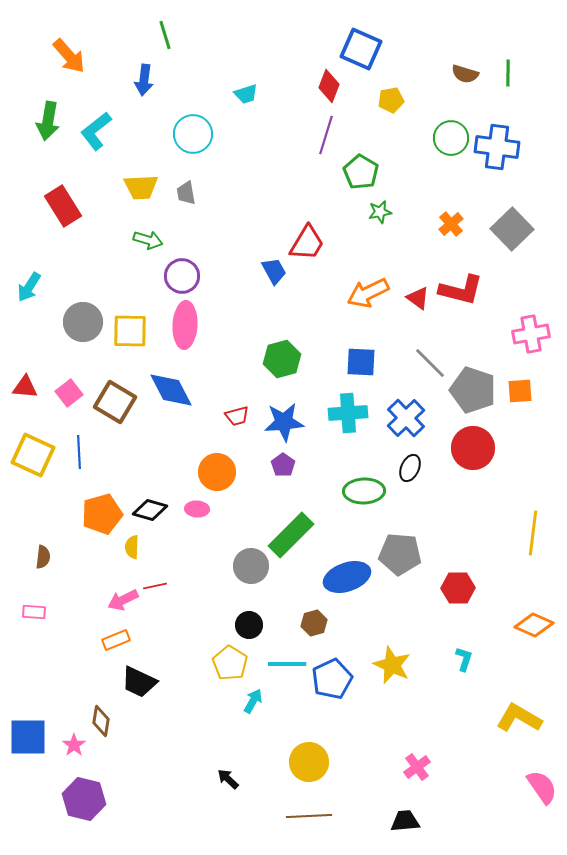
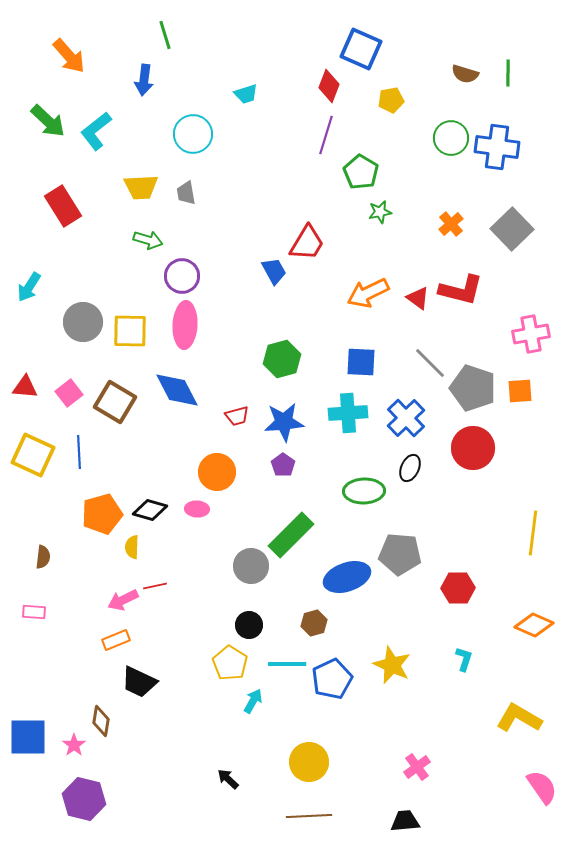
green arrow at (48, 121): rotated 57 degrees counterclockwise
blue diamond at (171, 390): moved 6 px right
gray pentagon at (473, 390): moved 2 px up
